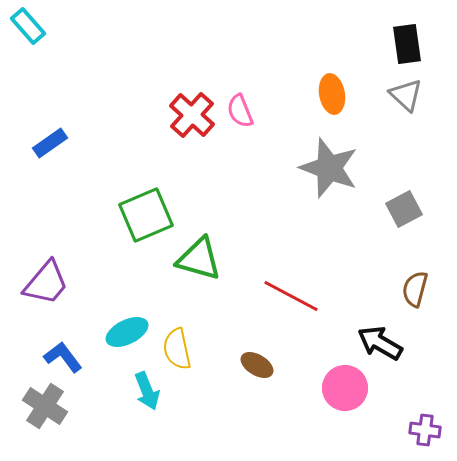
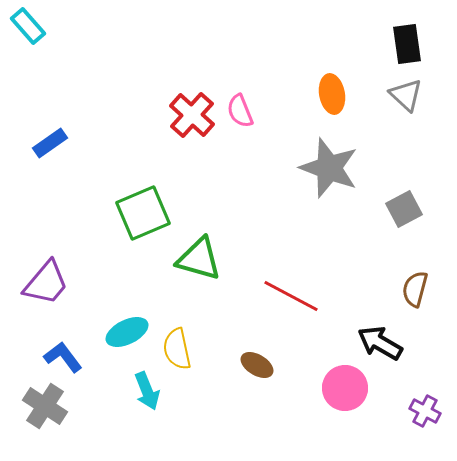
green square: moved 3 px left, 2 px up
purple cross: moved 19 px up; rotated 20 degrees clockwise
